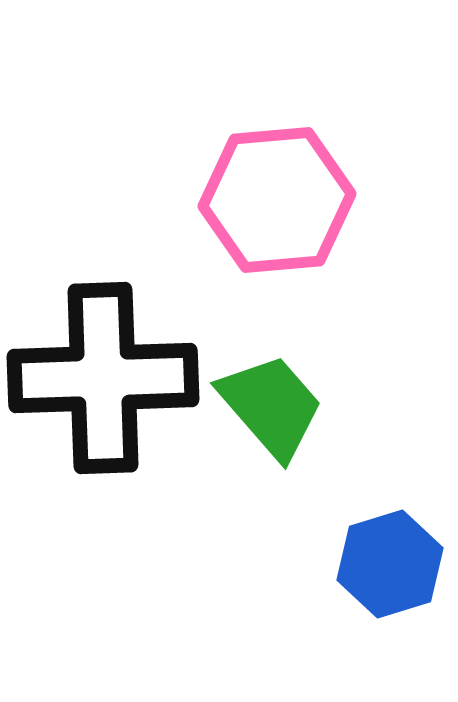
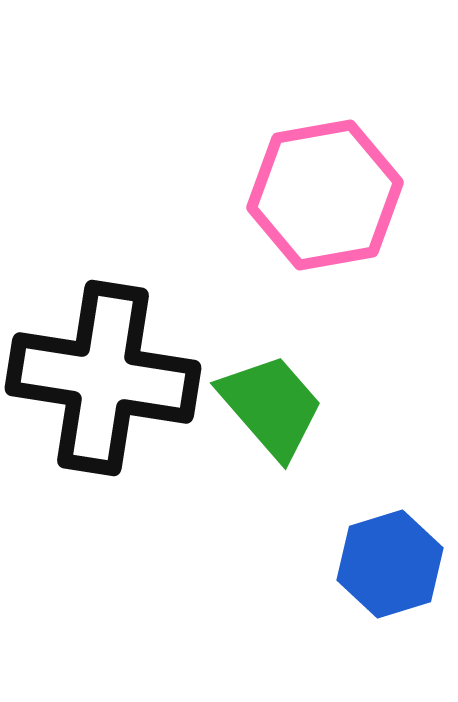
pink hexagon: moved 48 px right, 5 px up; rotated 5 degrees counterclockwise
black cross: rotated 11 degrees clockwise
